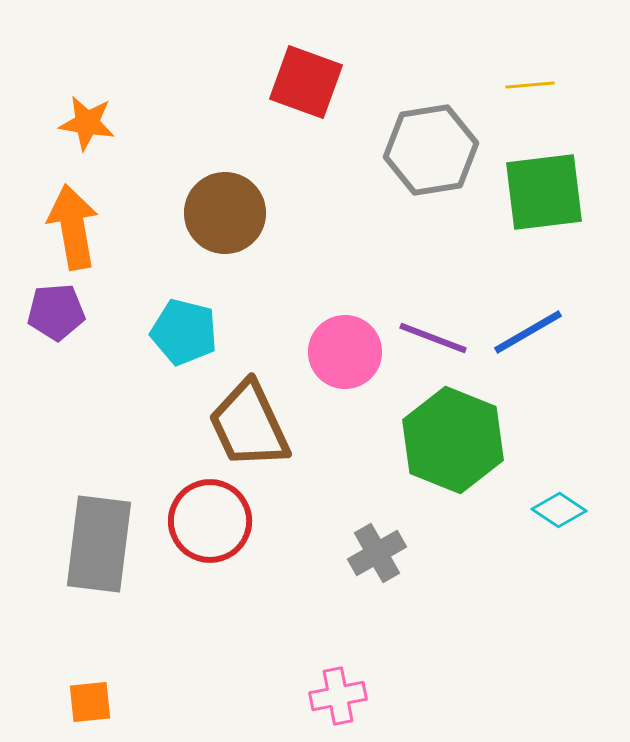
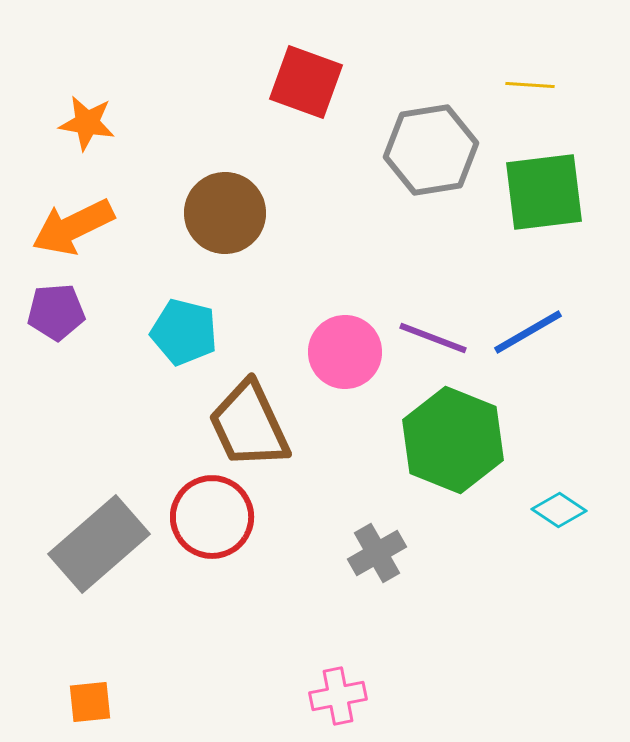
yellow line: rotated 9 degrees clockwise
orange arrow: rotated 106 degrees counterclockwise
red circle: moved 2 px right, 4 px up
gray rectangle: rotated 42 degrees clockwise
